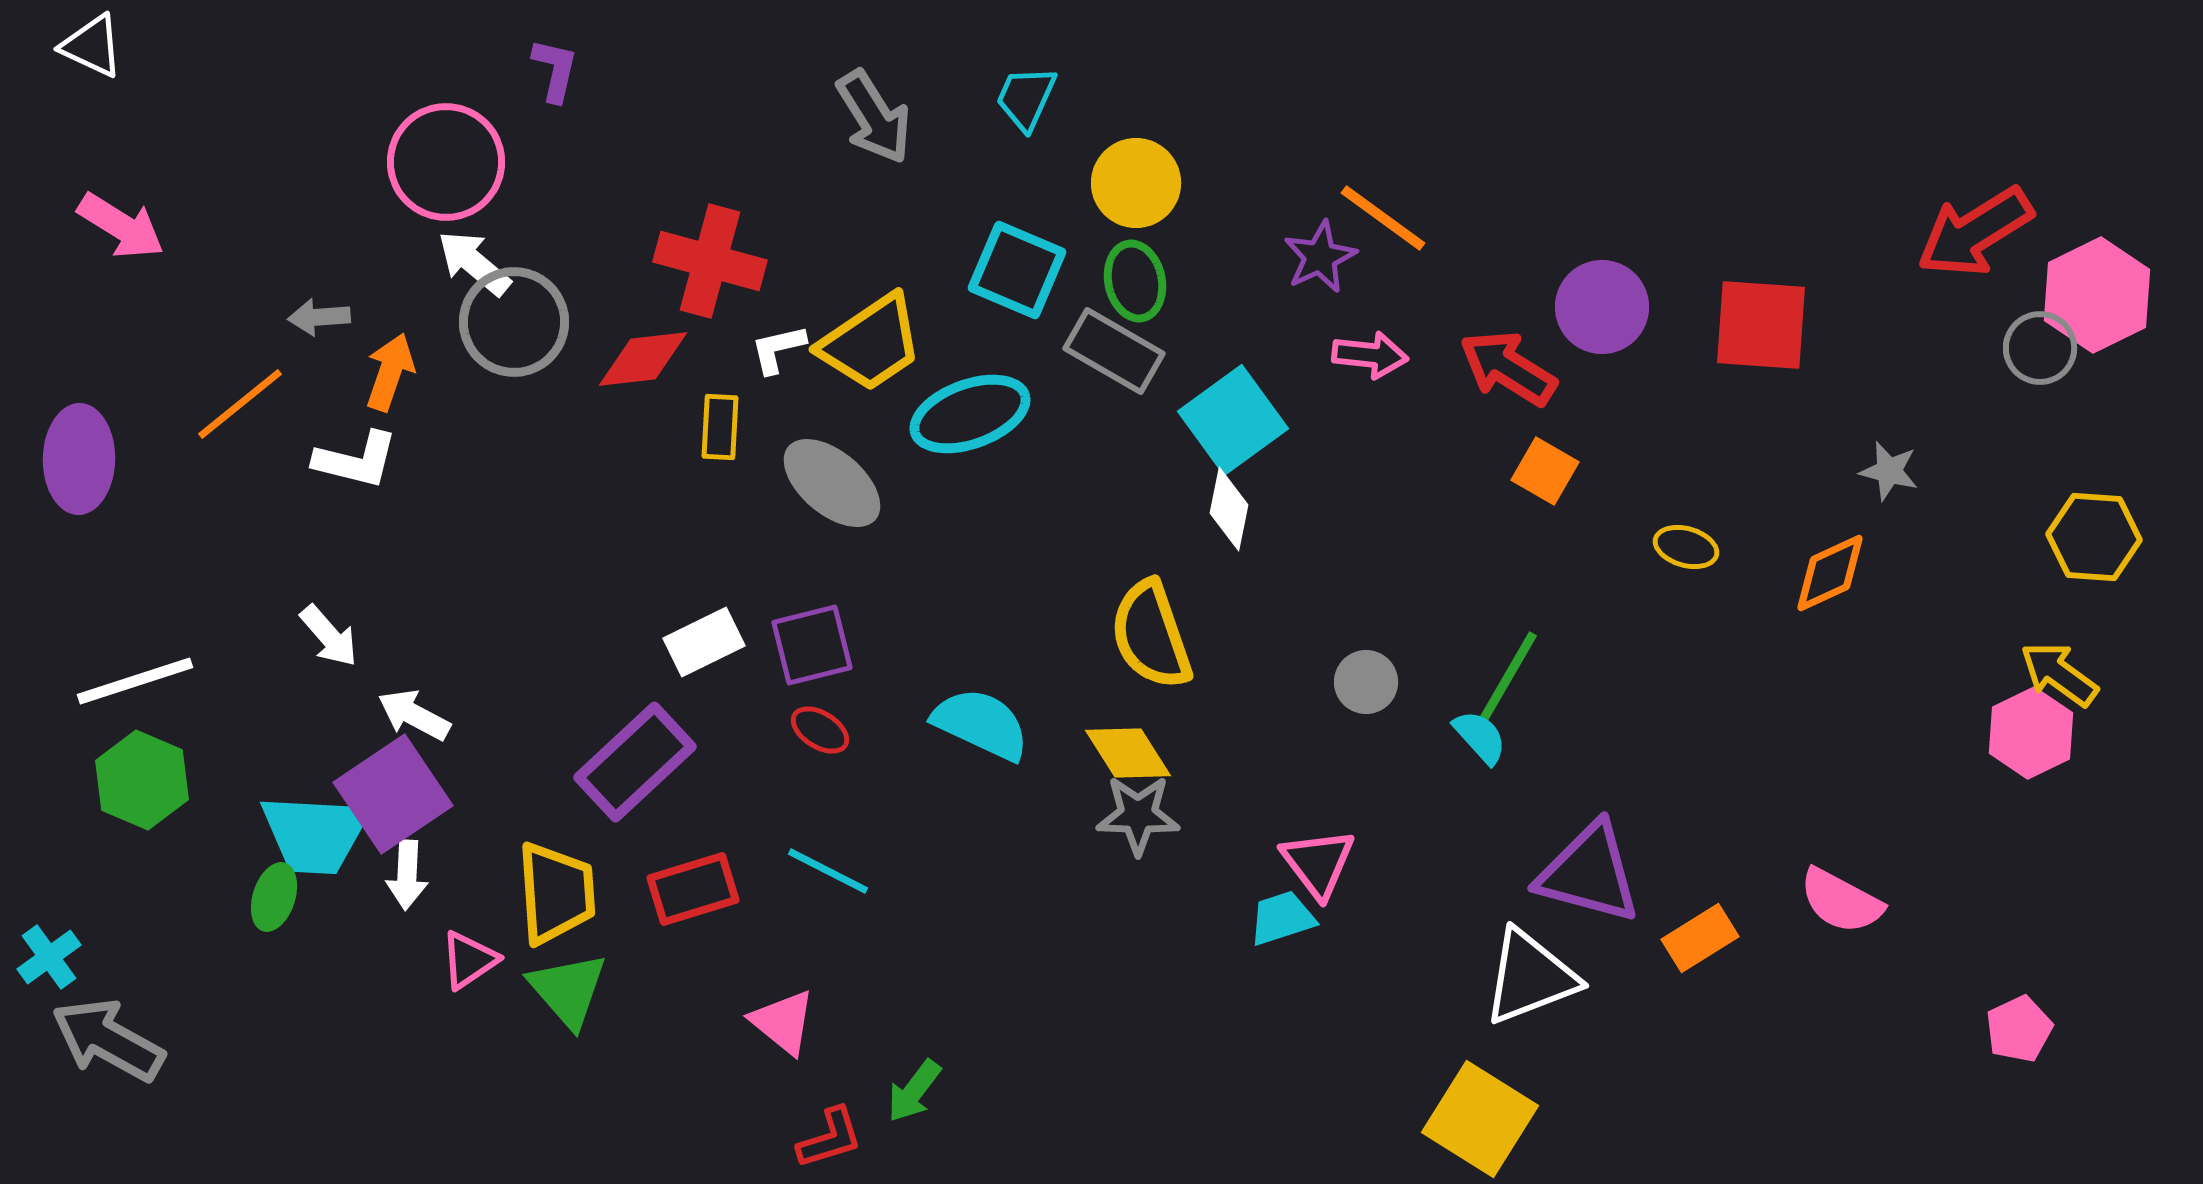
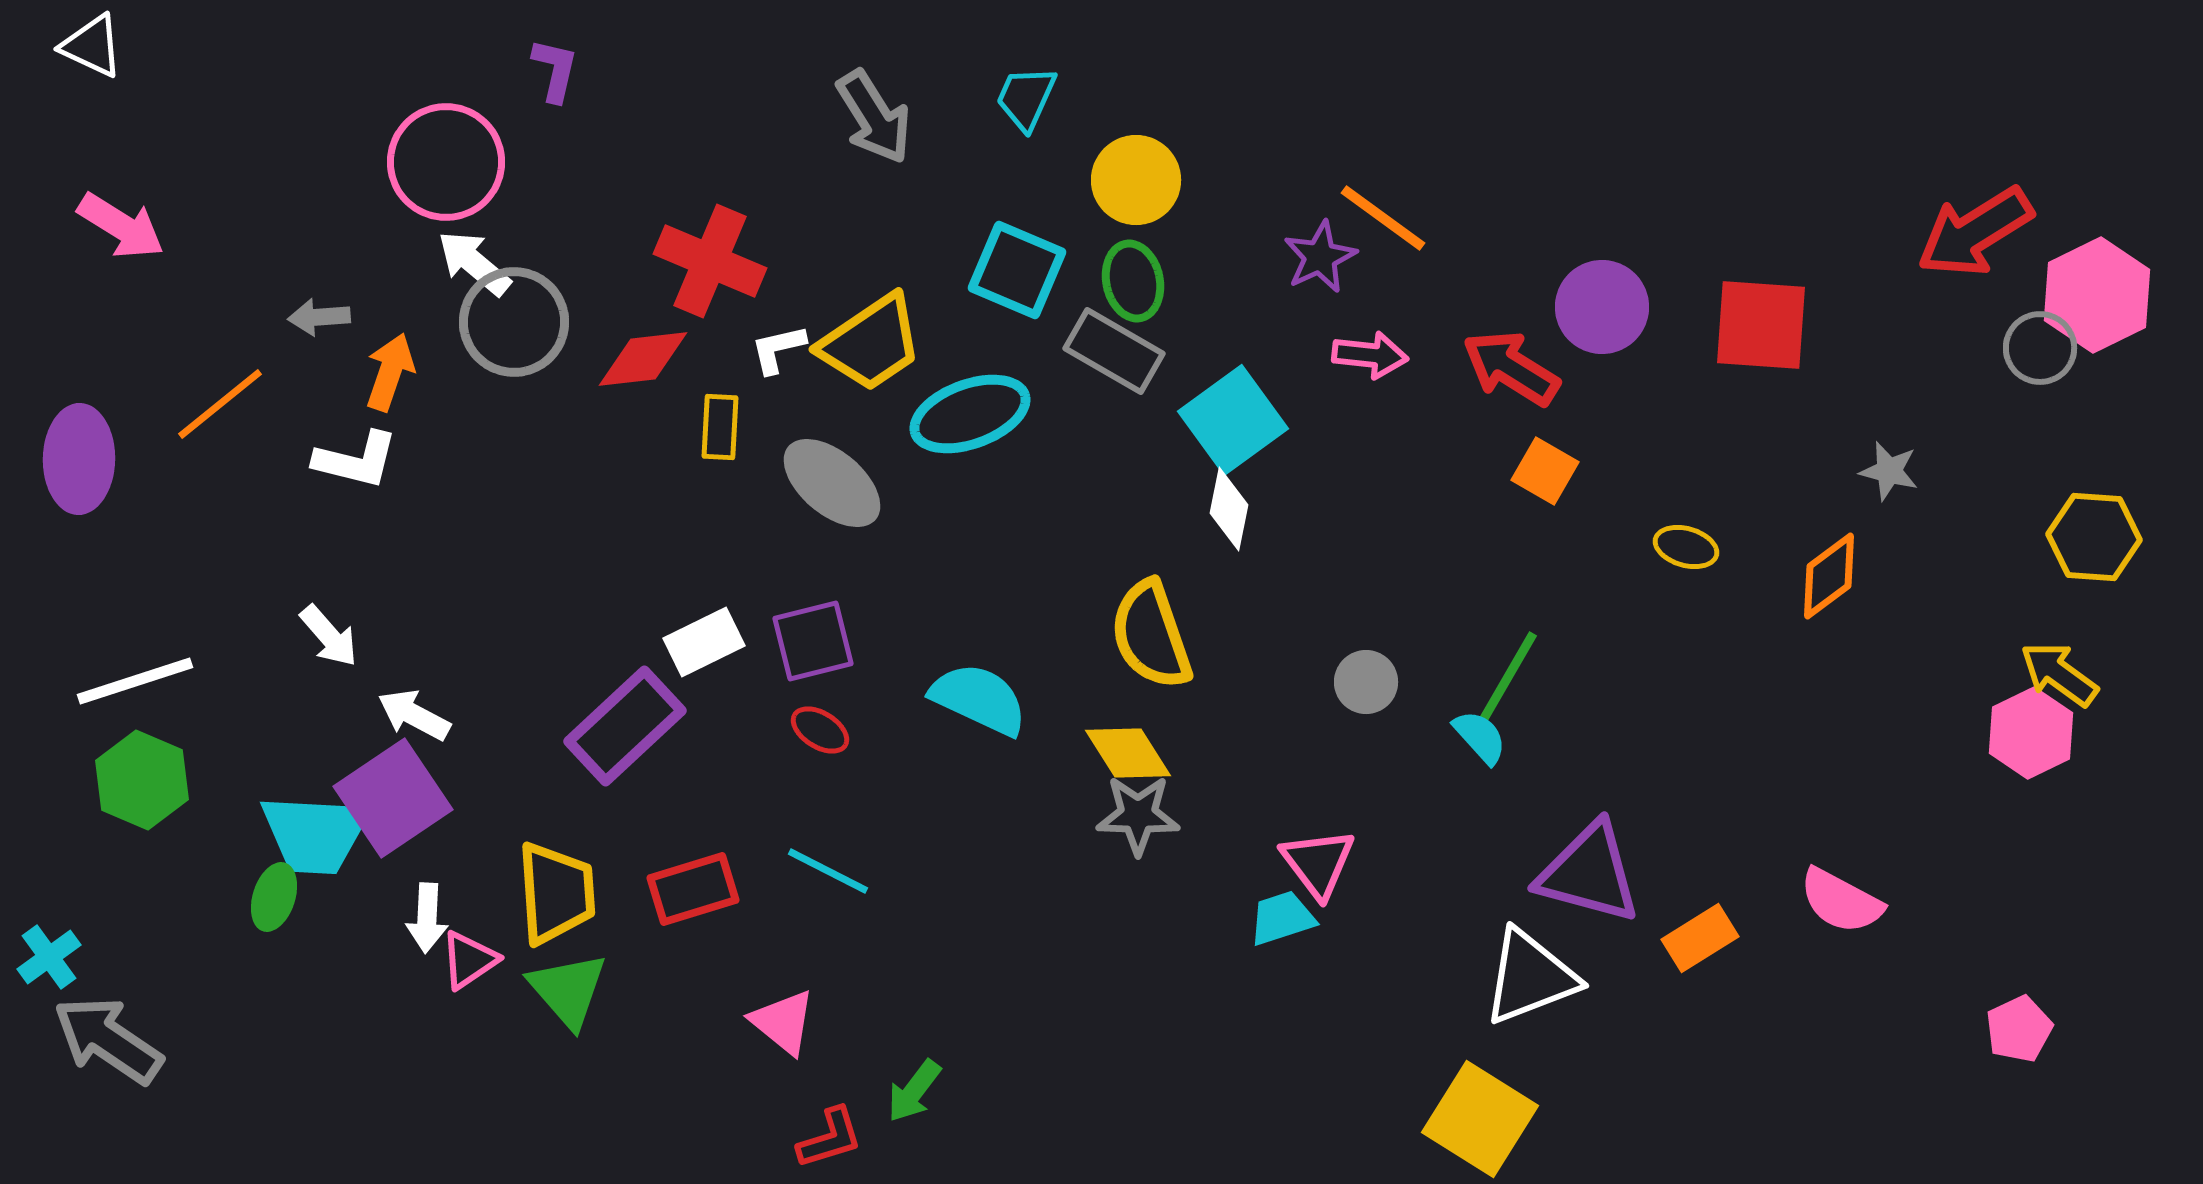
yellow circle at (1136, 183): moved 3 px up
red cross at (710, 261): rotated 8 degrees clockwise
green ellipse at (1135, 281): moved 2 px left
red arrow at (1508, 368): moved 3 px right
orange line at (240, 404): moved 20 px left
orange diamond at (1830, 573): moved 1 px left, 3 px down; rotated 12 degrees counterclockwise
purple square at (812, 645): moved 1 px right, 4 px up
cyan semicircle at (981, 724): moved 2 px left, 25 px up
purple rectangle at (635, 762): moved 10 px left, 36 px up
purple square at (393, 794): moved 4 px down
white arrow at (407, 875): moved 20 px right, 43 px down
gray arrow at (108, 1040): rotated 5 degrees clockwise
